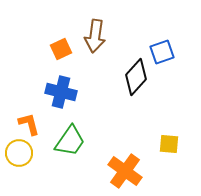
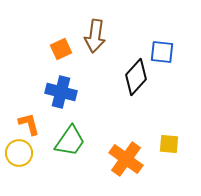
blue square: rotated 25 degrees clockwise
orange cross: moved 1 px right, 12 px up
